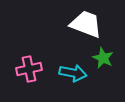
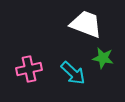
green star: rotated 15 degrees counterclockwise
cyan arrow: rotated 32 degrees clockwise
